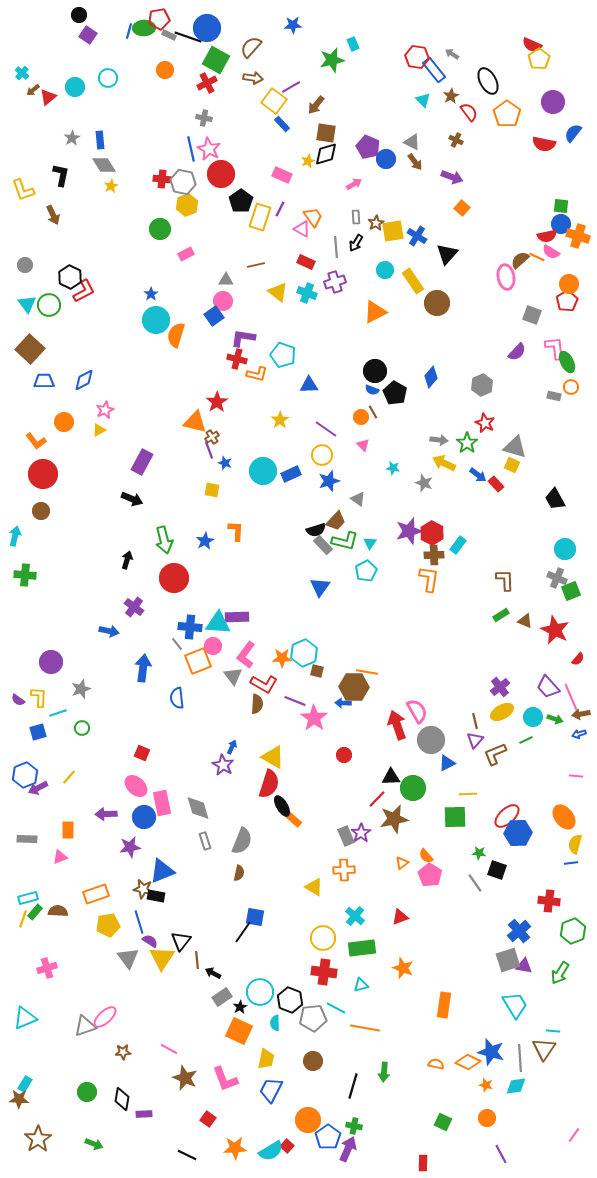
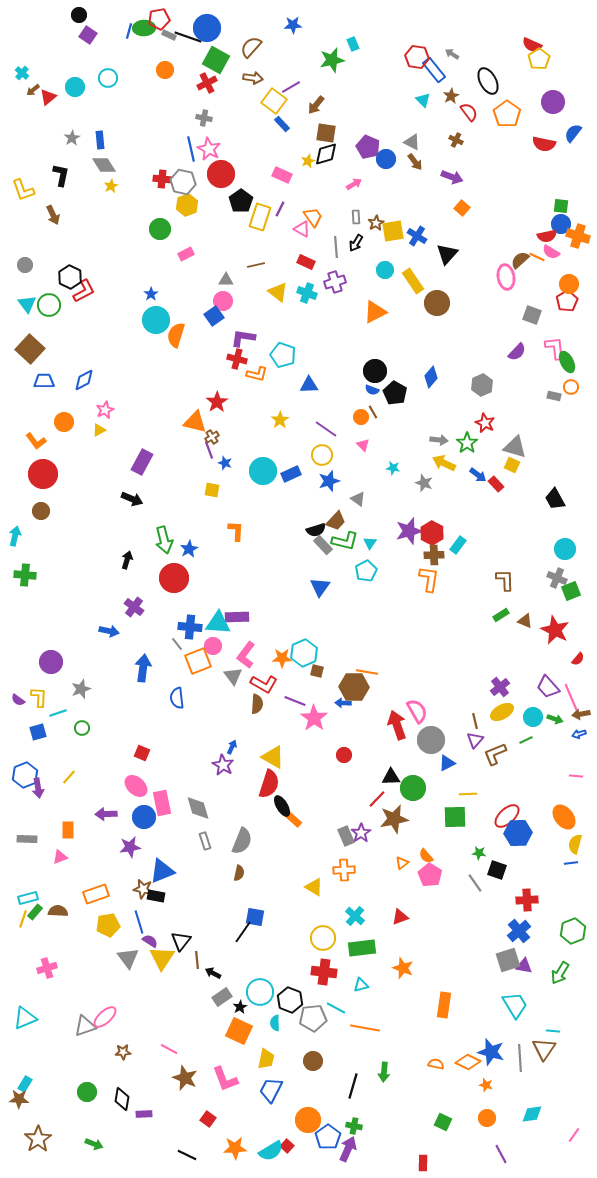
blue star at (205, 541): moved 16 px left, 8 px down
purple arrow at (38, 788): rotated 72 degrees counterclockwise
red cross at (549, 901): moved 22 px left, 1 px up; rotated 10 degrees counterclockwise
cyan diamond at (516, 1086): moved 16 px right, 28 px down
